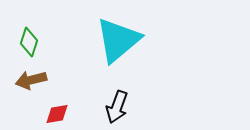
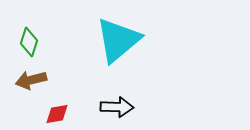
black arrow: rotated 108 degrees counterclockwise
